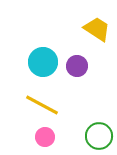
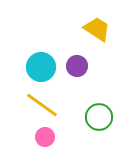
cyan circle: moved 2 px left, 5 px down
yellow line: rotated 8 degrees clockwise
green circle: moved 19 px up
